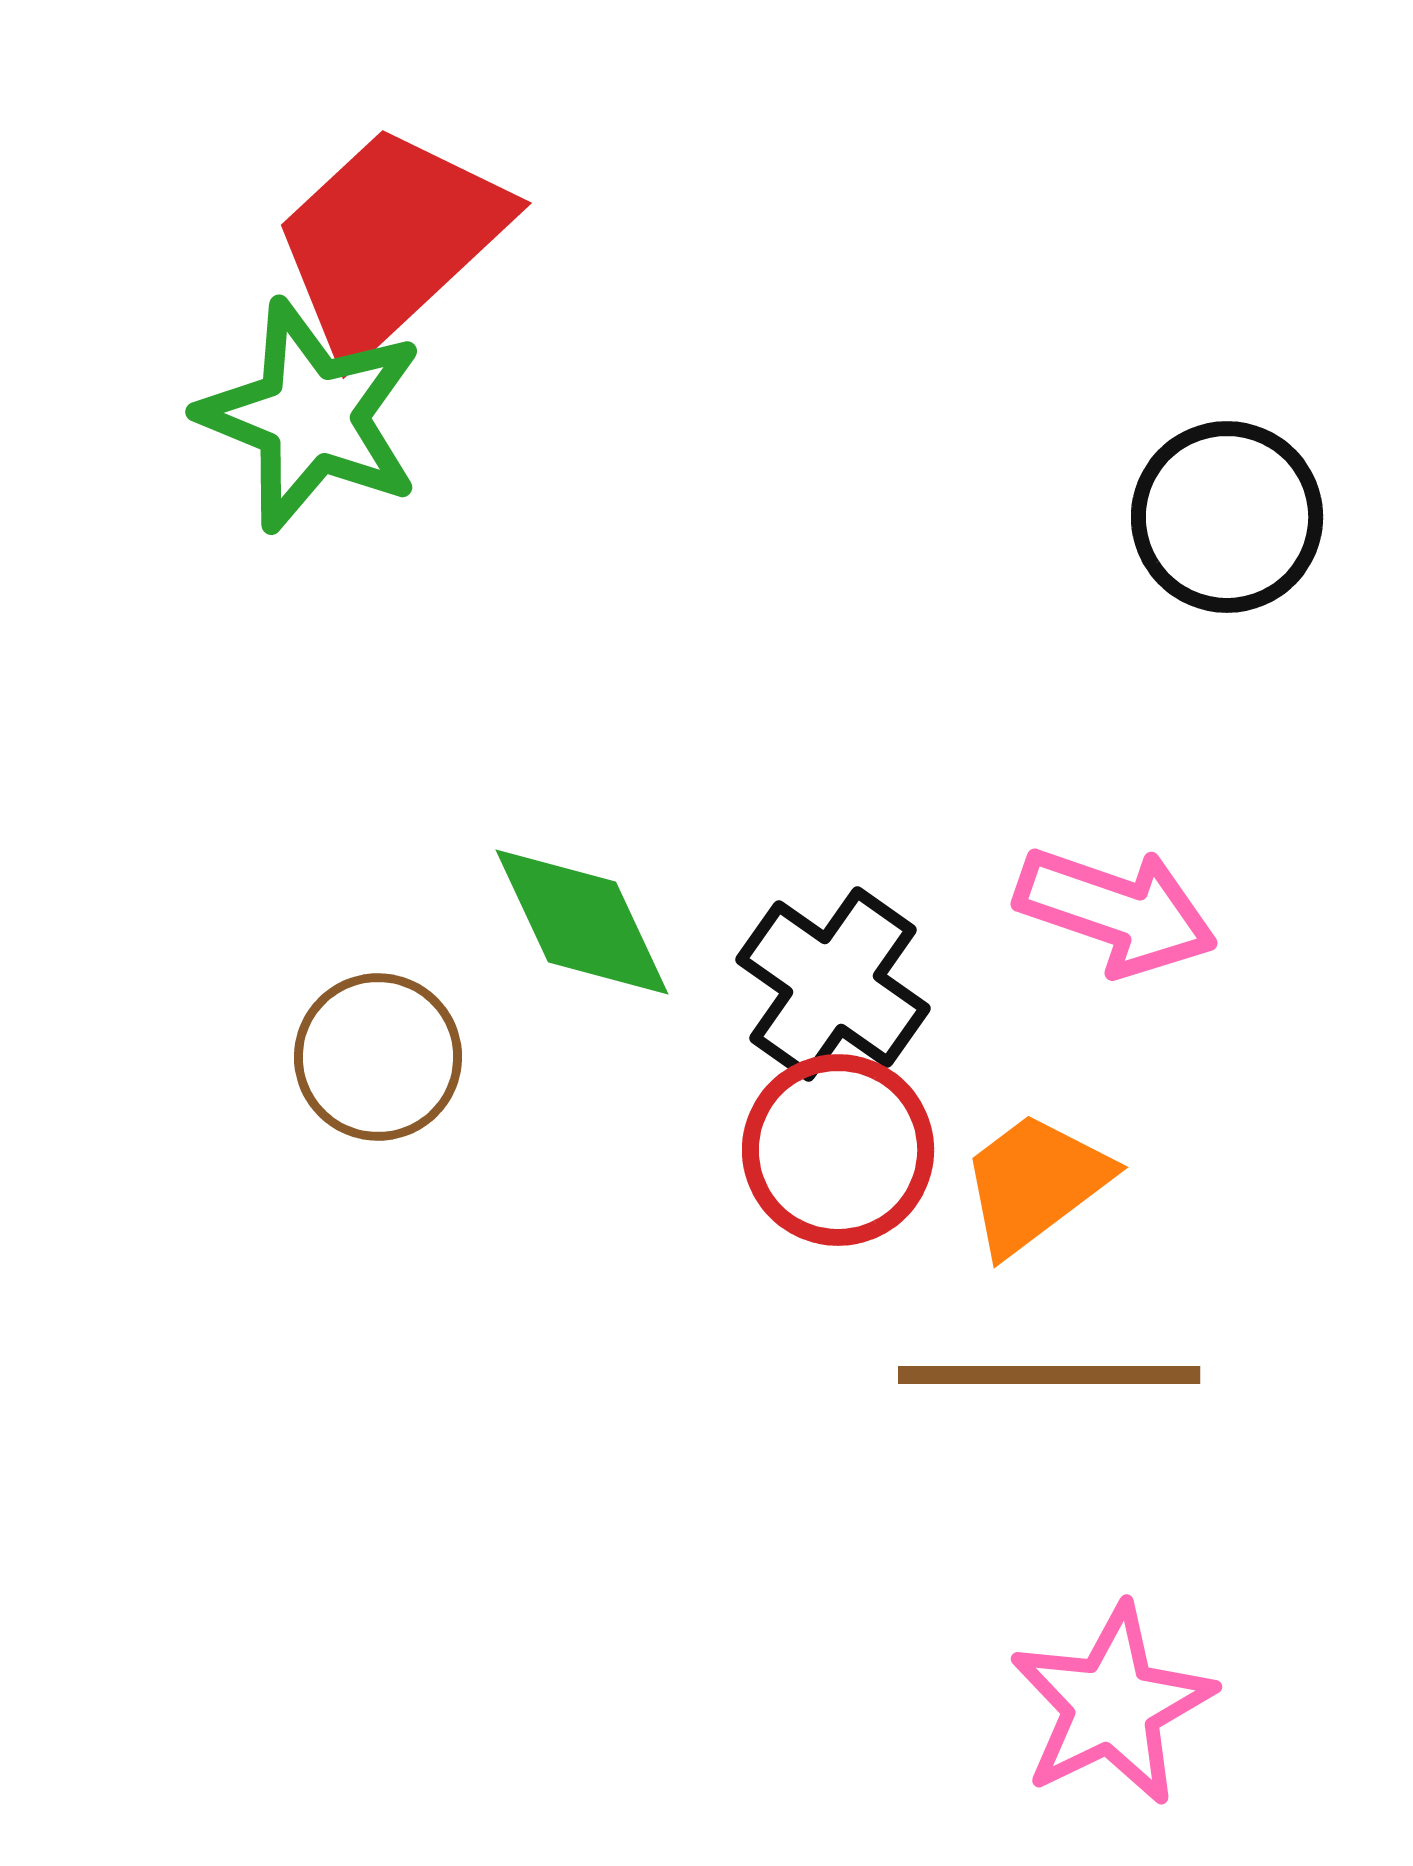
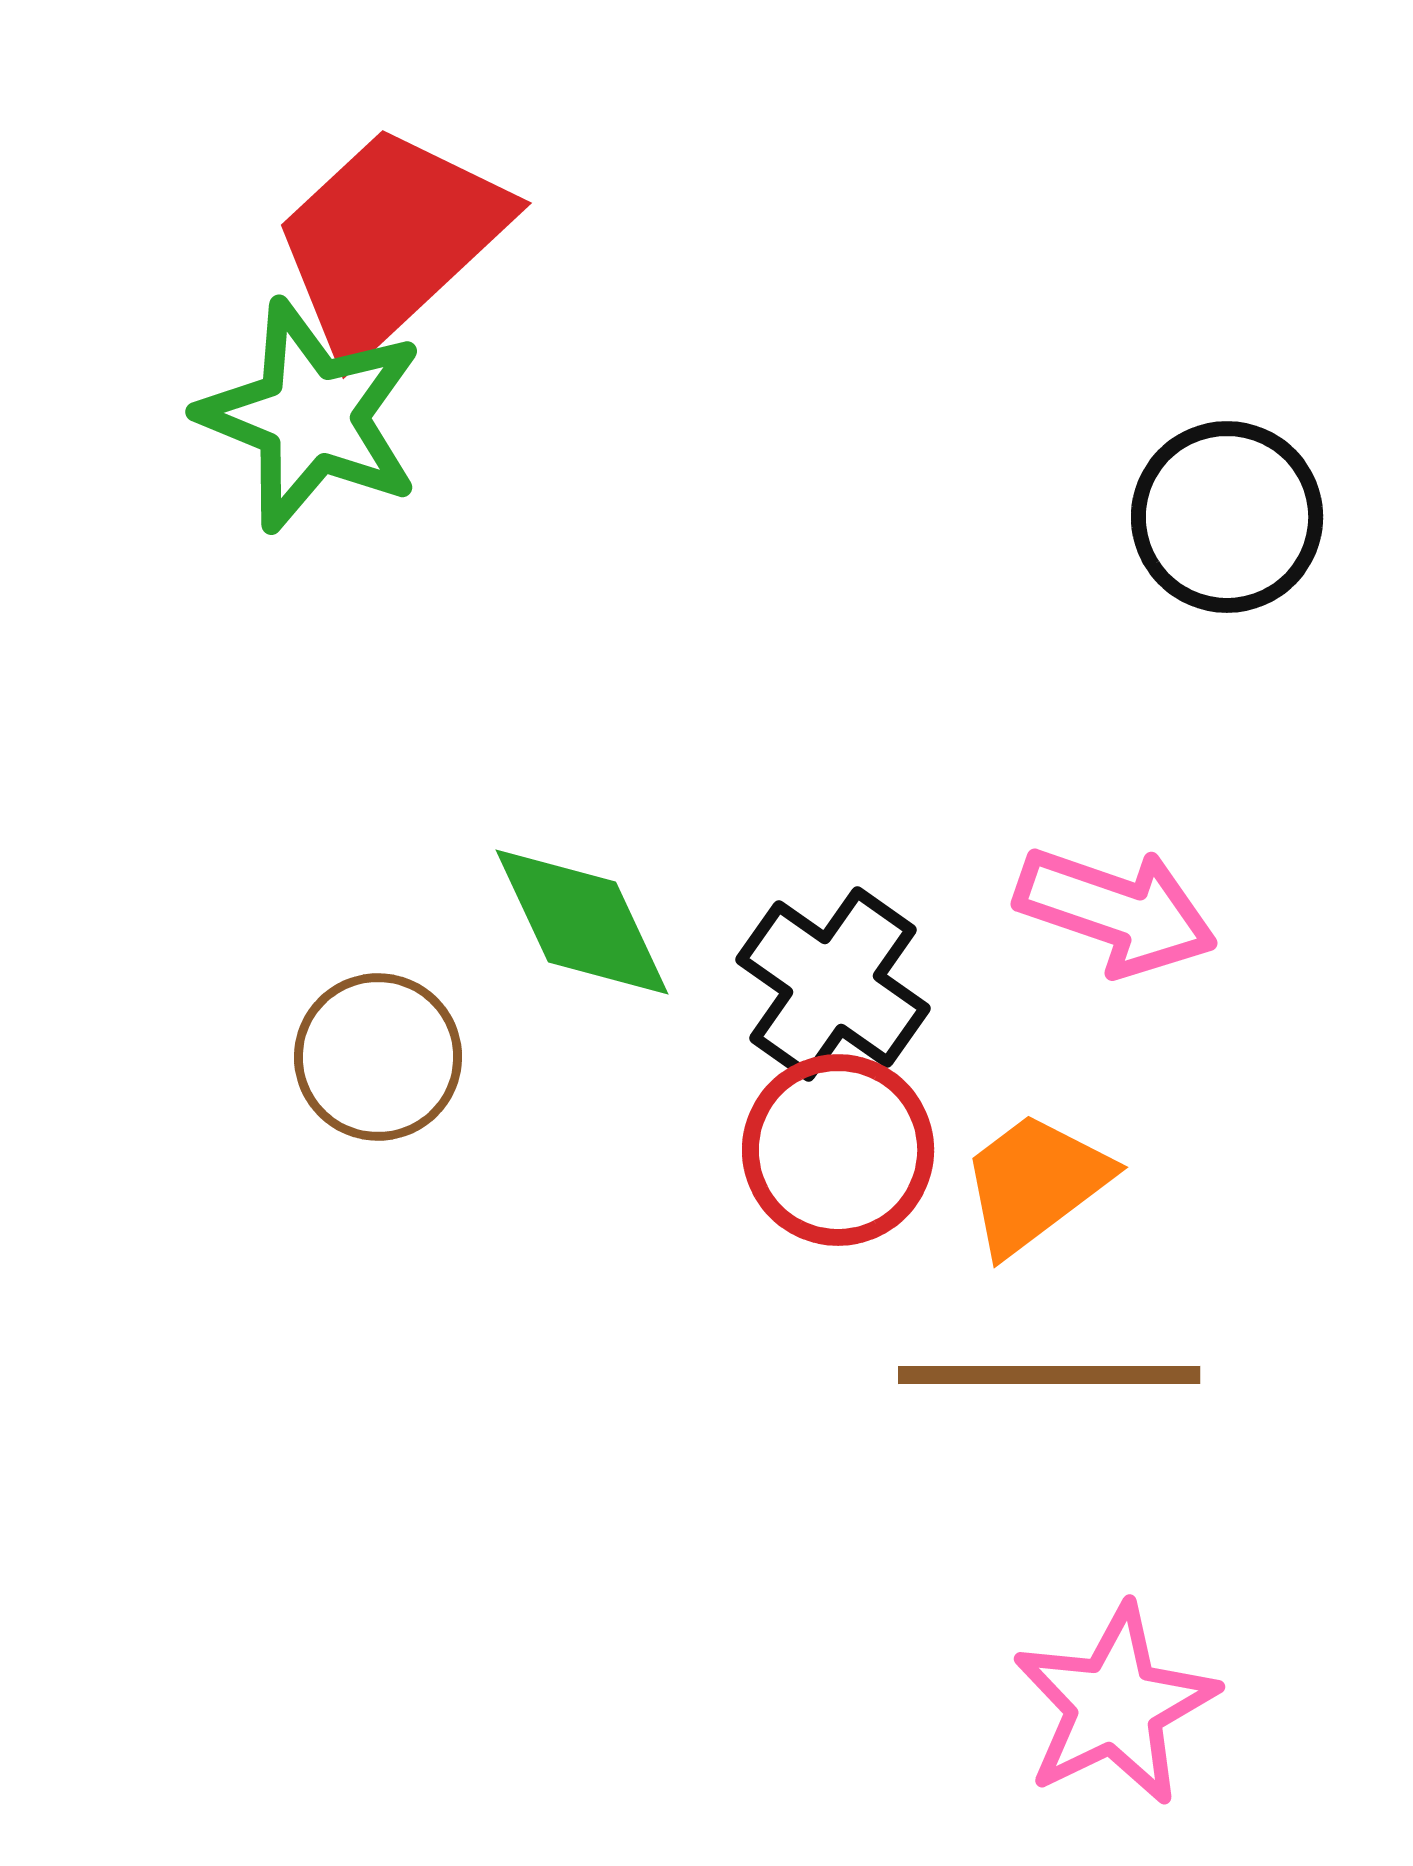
pink star: moved 3 px right
